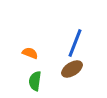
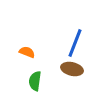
orange semicircle: moved 3 px left, 1 px up
brown ellipse: rotated 45 degrees clockwise
